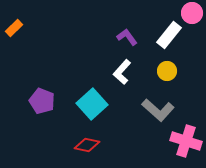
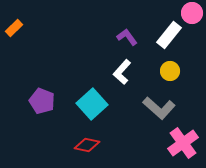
yellow circle: moved 3 px right
gray L-shape: moved 1 px right, 2 px up
pink cross: moved 3 px left, 2 px down; rotated 36 degrees clockwise
